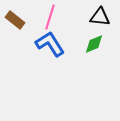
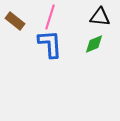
brown rectangle: moved 1 px down
blue L-shape: rotated 28 degrees clockwise
